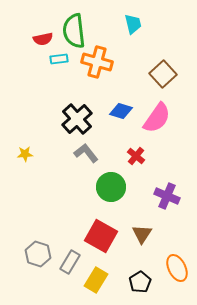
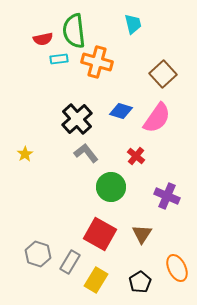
yellow star: rotated 28 degrees counterclockwise
red square: moved 1 px left, 2 px up
